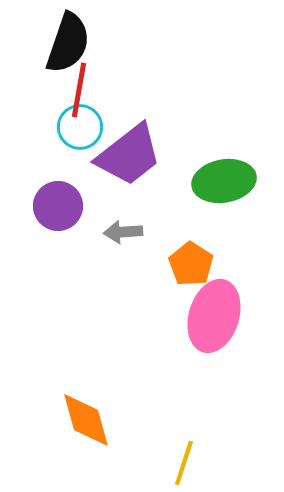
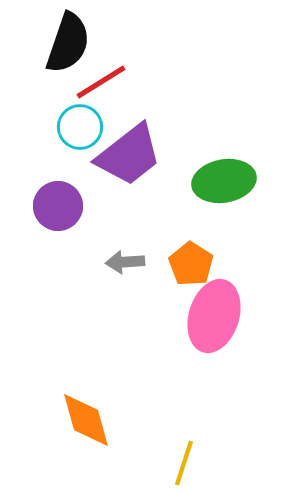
red line: moved 22 px right, 8 px up; rotated 48 degrees clockwise
gray arrow: moved 2 px right, 30 px down
